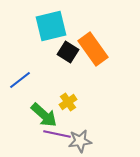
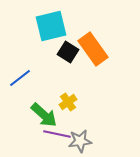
blue line: moved 2 px up
